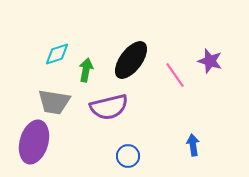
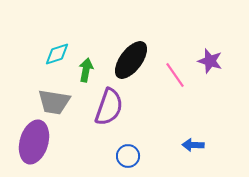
purple semicircle: rotated 57 degrees counterclockwise
blue arrow: rotated 80 degrees counterclockwise
